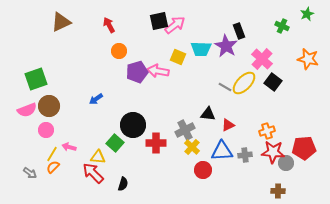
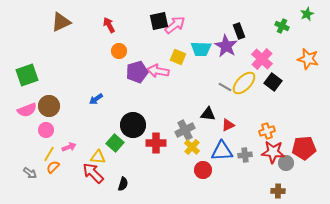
green square at (36, 79): moved 9 px left, 4 px up
pink arrow at (69, 147): rotated 144 degrees clockwise
yellow line at (52, 154): moved 3 px left
